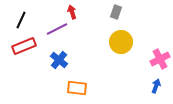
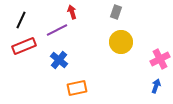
purple line: moved 1 px down
orange rectangle: rotated 18 degrees counterclockwise
